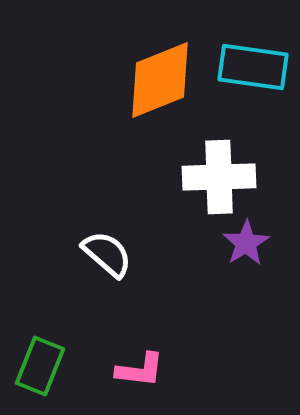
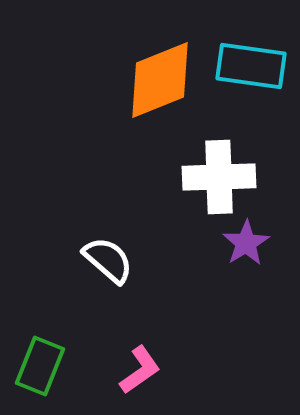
cyan rectangle: moved 2 px left, 1 px up
white semicircle: moved 1 px right, 6 px down
pink L-shape: rotated 42 degrees counterclockwise
